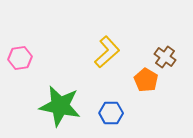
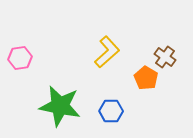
orange pentagon: moved 2 px up
blue hexagon: moved 2 px up
